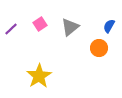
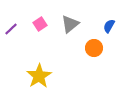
gray triangle: moved 3 px up
orange circle: moved 5 px left
